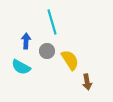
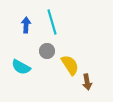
blue arrow: moved 16 px up
yellow semicircle: moved 5 px down
